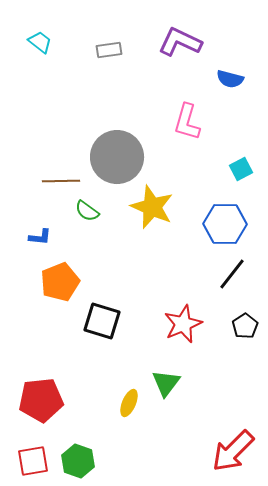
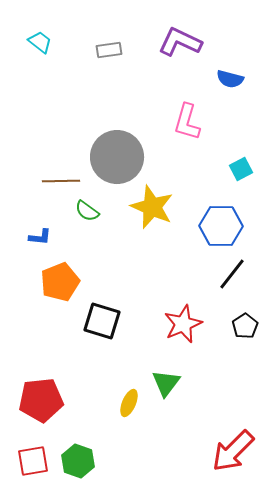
blue hexagon: moved 4 px left, 2 px down
